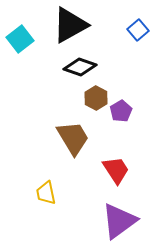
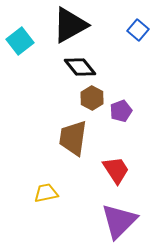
blue square: rotated 10 degrees counterclockwise
cyan square: moved 2 px down
black diamond: rotated 32 degrees clockwise
brown hexagon: moved 4 px left
purple pentagon: rotated 10 degrees clockwise
brown trapezoid: rotated 141 degrees counterclockwise
yellow trapezoid: rotated 90 degrees clockwise
purple triangle: rotated 9 degrees counterclockwise
